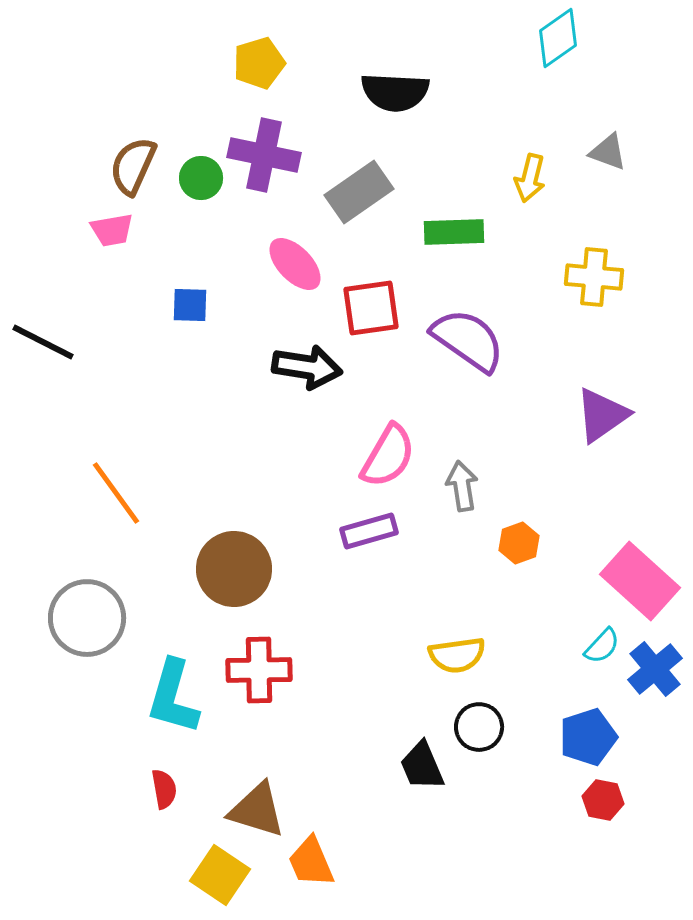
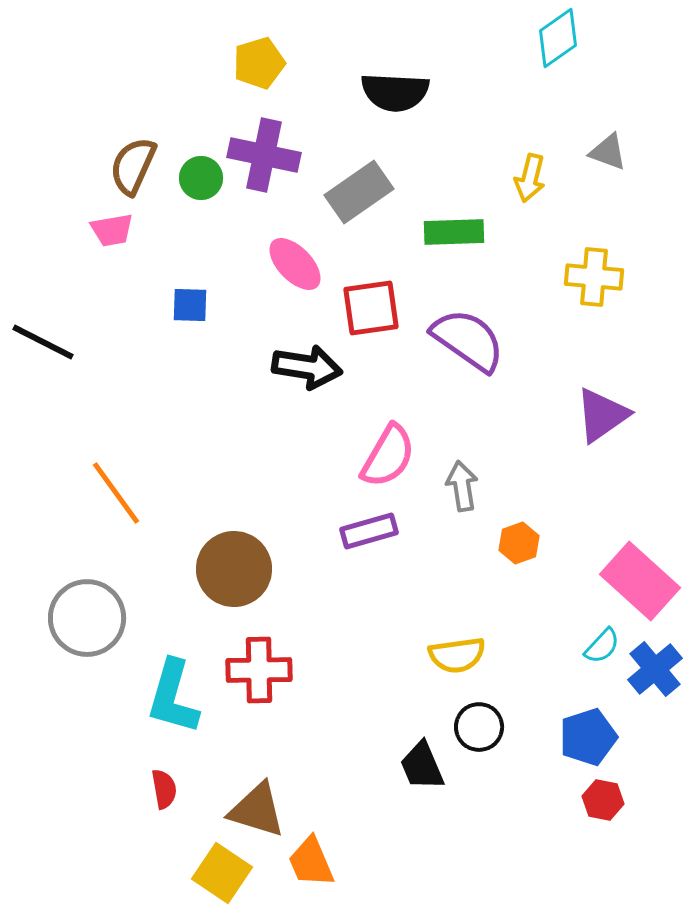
yellow square: moved 2 px right, 2 px up
